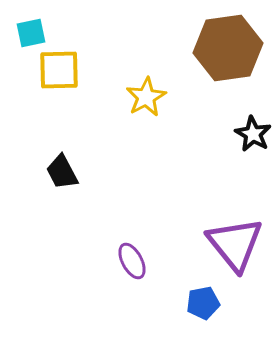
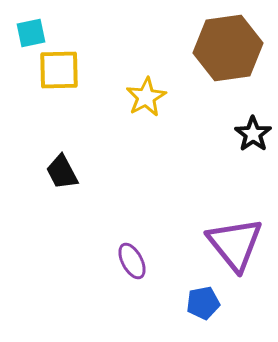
black star: rotated 6 degrees clockwise
